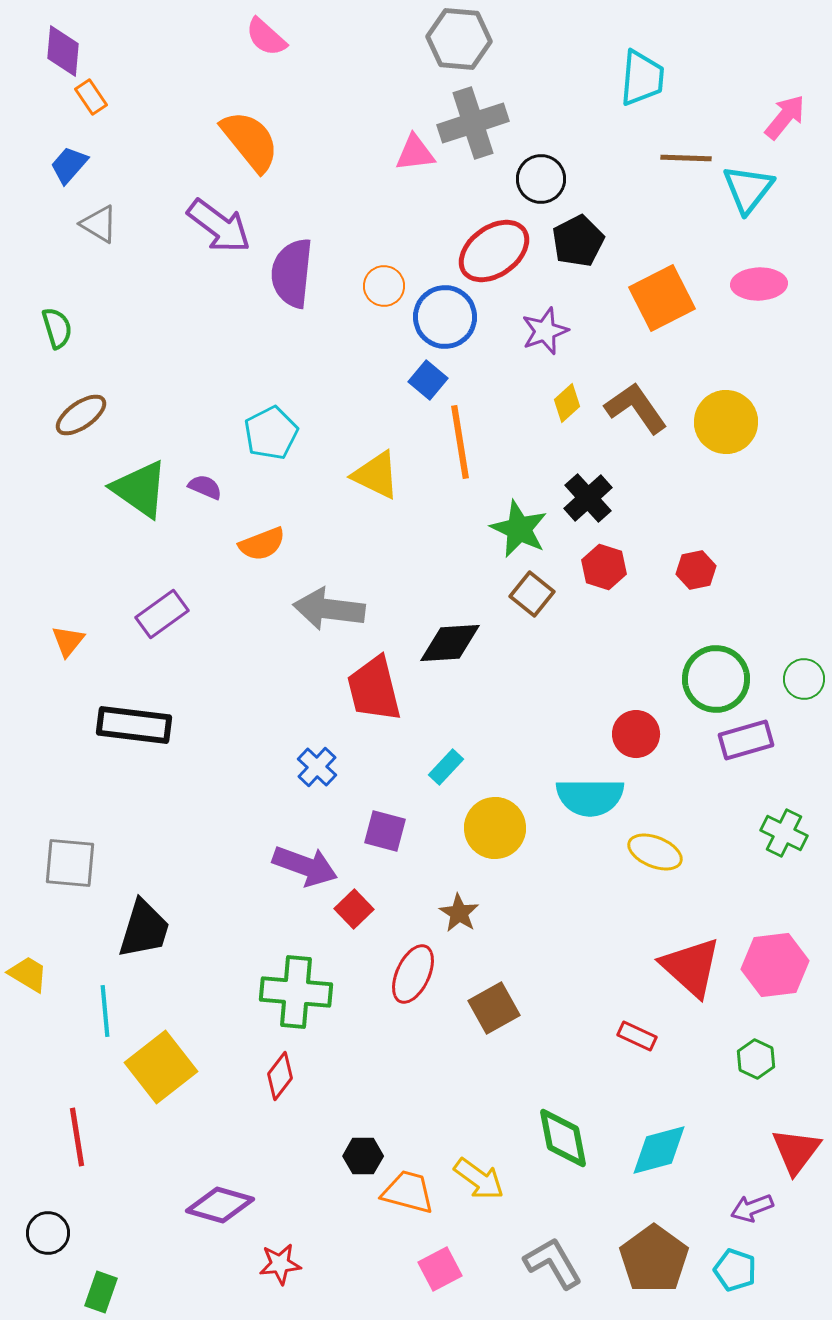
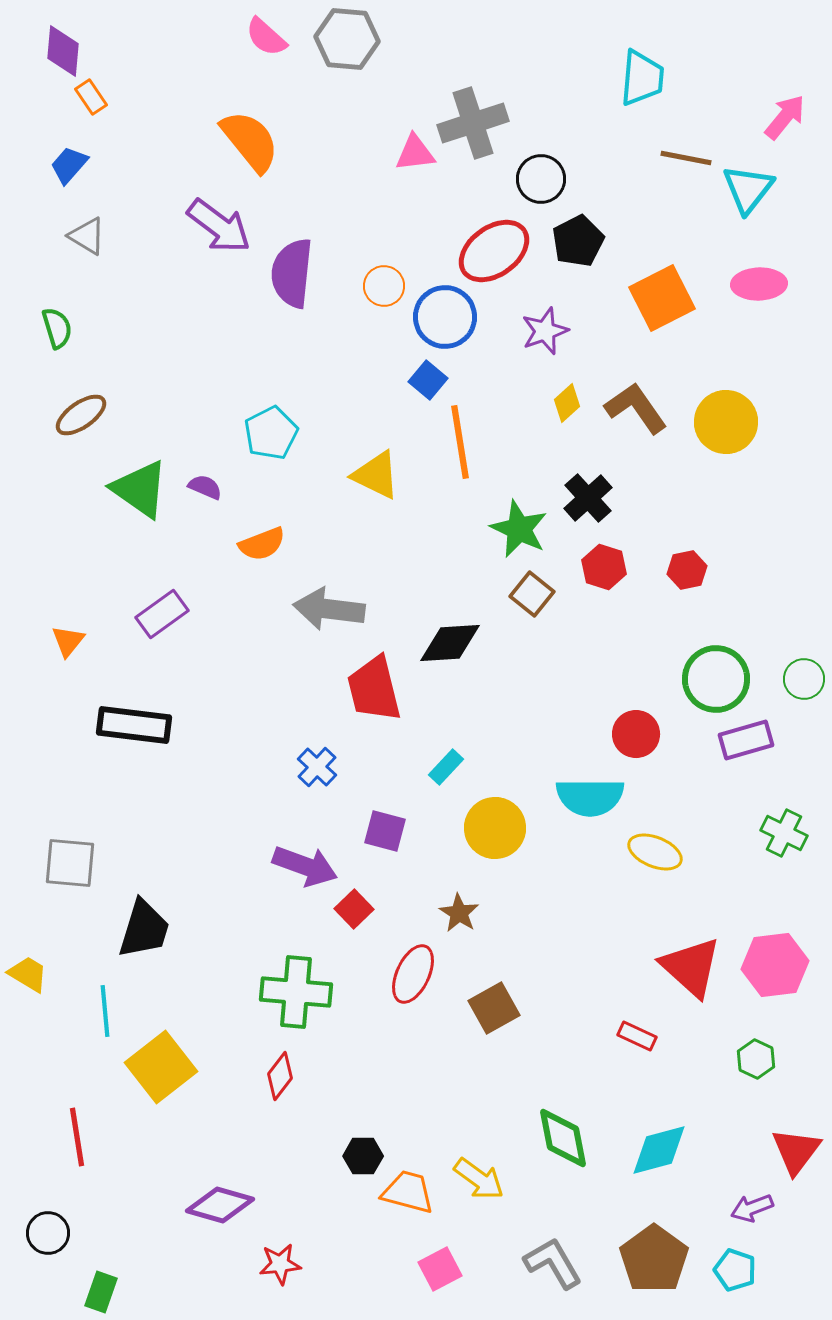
gray hexagon at (459, 39): moved 112 px left
brown line at (686, 158): rotated 9 degrees clockwise
gray triangle at (99, 224): moved 12 px left, 12 px down
red hexagon at (696, 570): moved 9 px left
